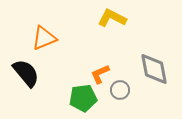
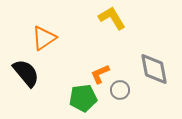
yellow L-shape: rotated 32 degrees clockwise
orange triangle: rotated 12 degrees counterclockwise
